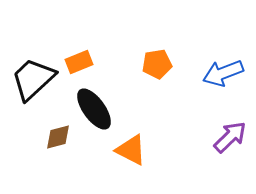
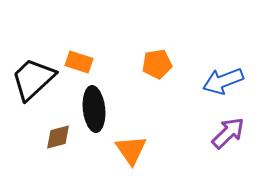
orange rectangle: rotated 40 degrees clockwise
blue arrow: moved 8 px down
black ellipse: rotated 30 degrees clockwise
purple arrow: moved 2 px left, 4 px up
orange triangle: rotated 28 degrees clockwise
